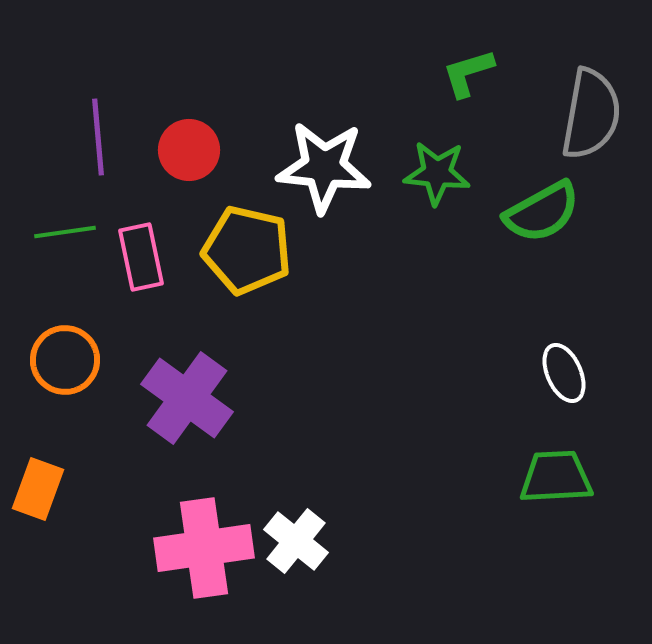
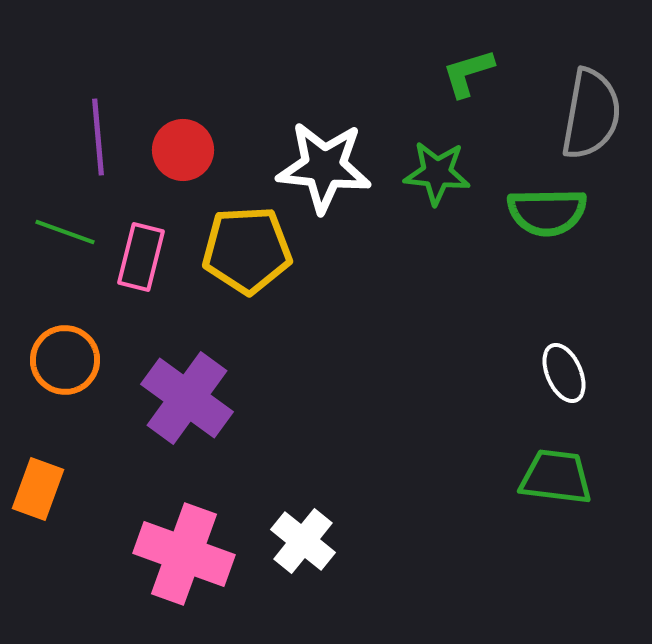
red circle: moved 6 px left
green semicircle: moved 5 px right; rotated 28 degrees clockwise
green line: rotated 28 degrees clockwise
yellow pentagon: rotated 16 degrees counterclockwise
pink rectangle: rotated 26 degrees clockwise
green trapezoid: rotated 10 degrees clockwise
white cross: moved 7 px right
pink cross: moved 20 px left, 6 px down; rotated 28 degrees clockwise
